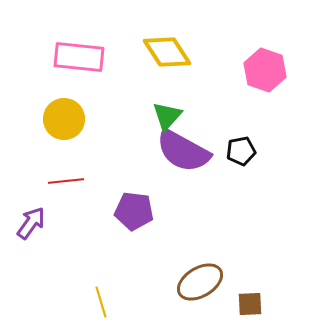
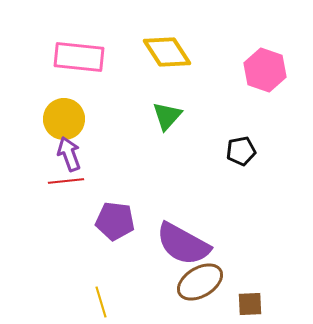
purple semicircle: moved 93 px down
purple pentagon: moved 19 px left, 10 px down
purple arrow: moved 38 px right, 69 px up; rotated 56 degrees counterclockwise
